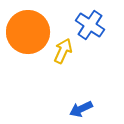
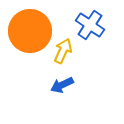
orange circle: moved 2 px right, 1 px up
blue arrow: moved 19 px left, 24 px up
